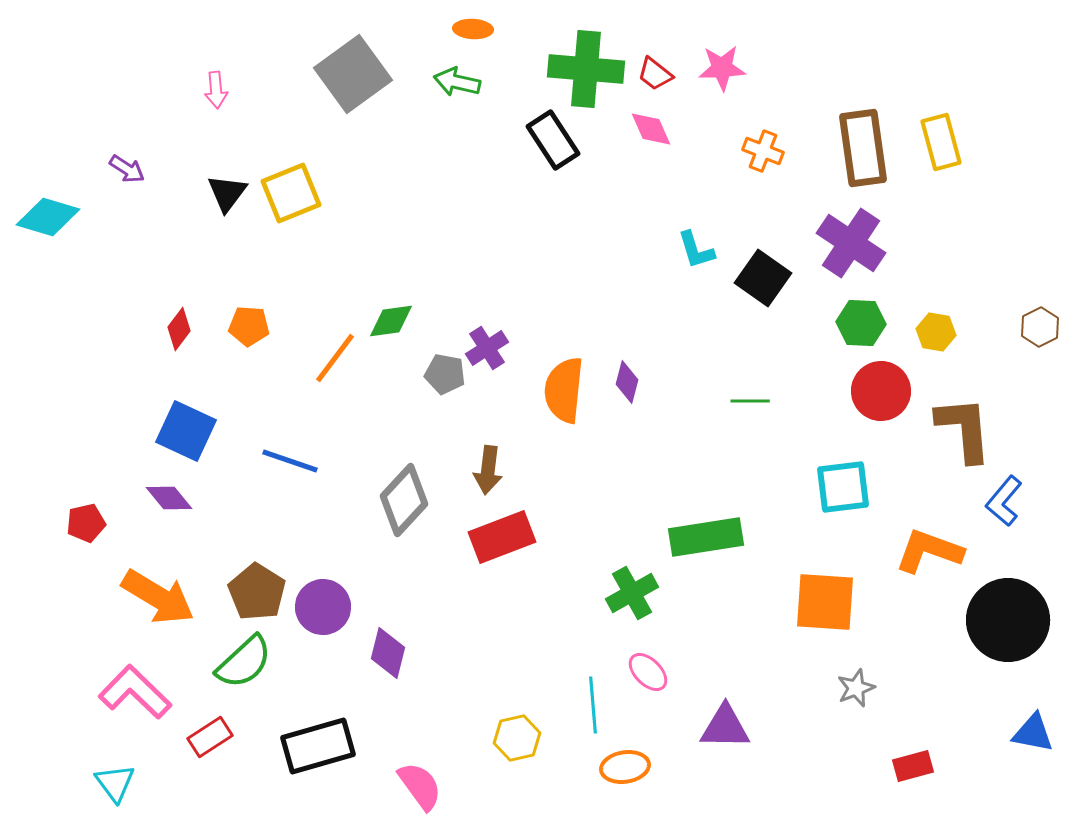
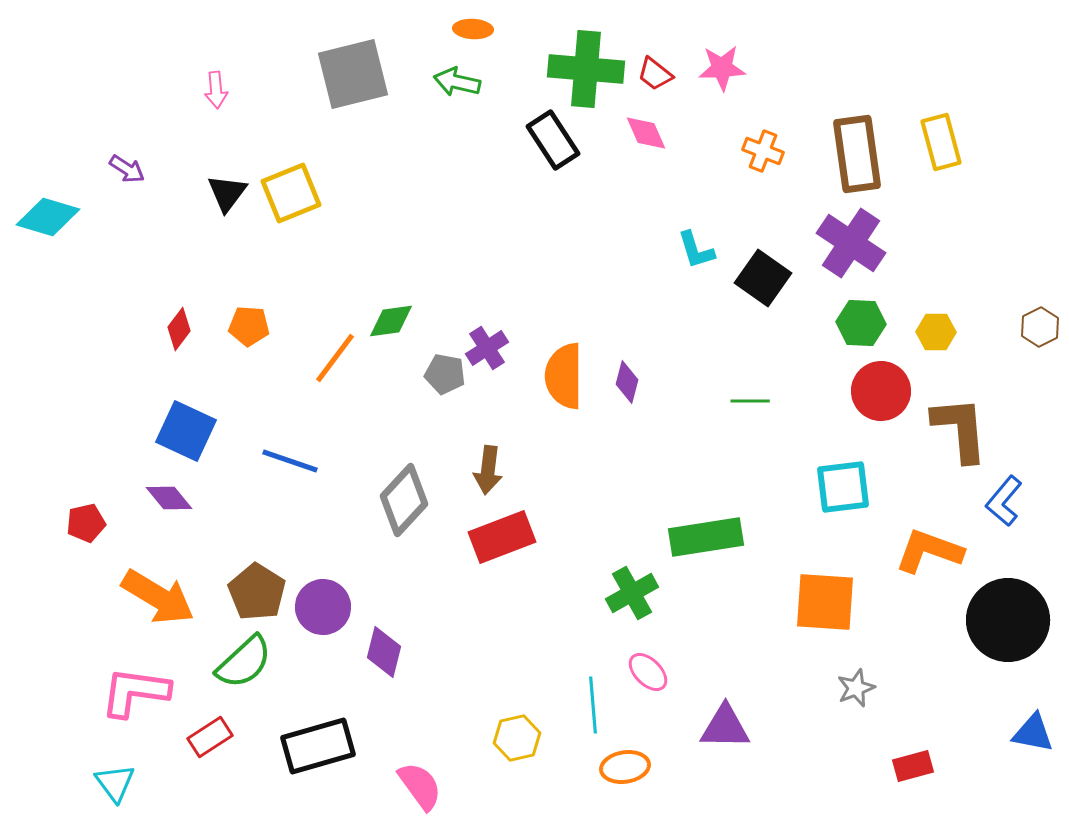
gray square at (353, 74): rotated 22 degrees clockwise
pink diamond at (651, 129): moved 5 px left, 4 px down
brown rectangle at (863, 148): moved 6 px left, 6 px down
yellow hexagon at (936, 332): rotated 9 degrees counterclockwise
orange semicircle at (564, 390): moved 14 px up; rotated 6 degrees counterclockwise
brown L-shape at (964, 429): moved 4 px left
purple diamond at (388, 653): moved 4 px left, 1 px up
pink L-shape at (135, 692): rotated 36 degrees counterclockwise
